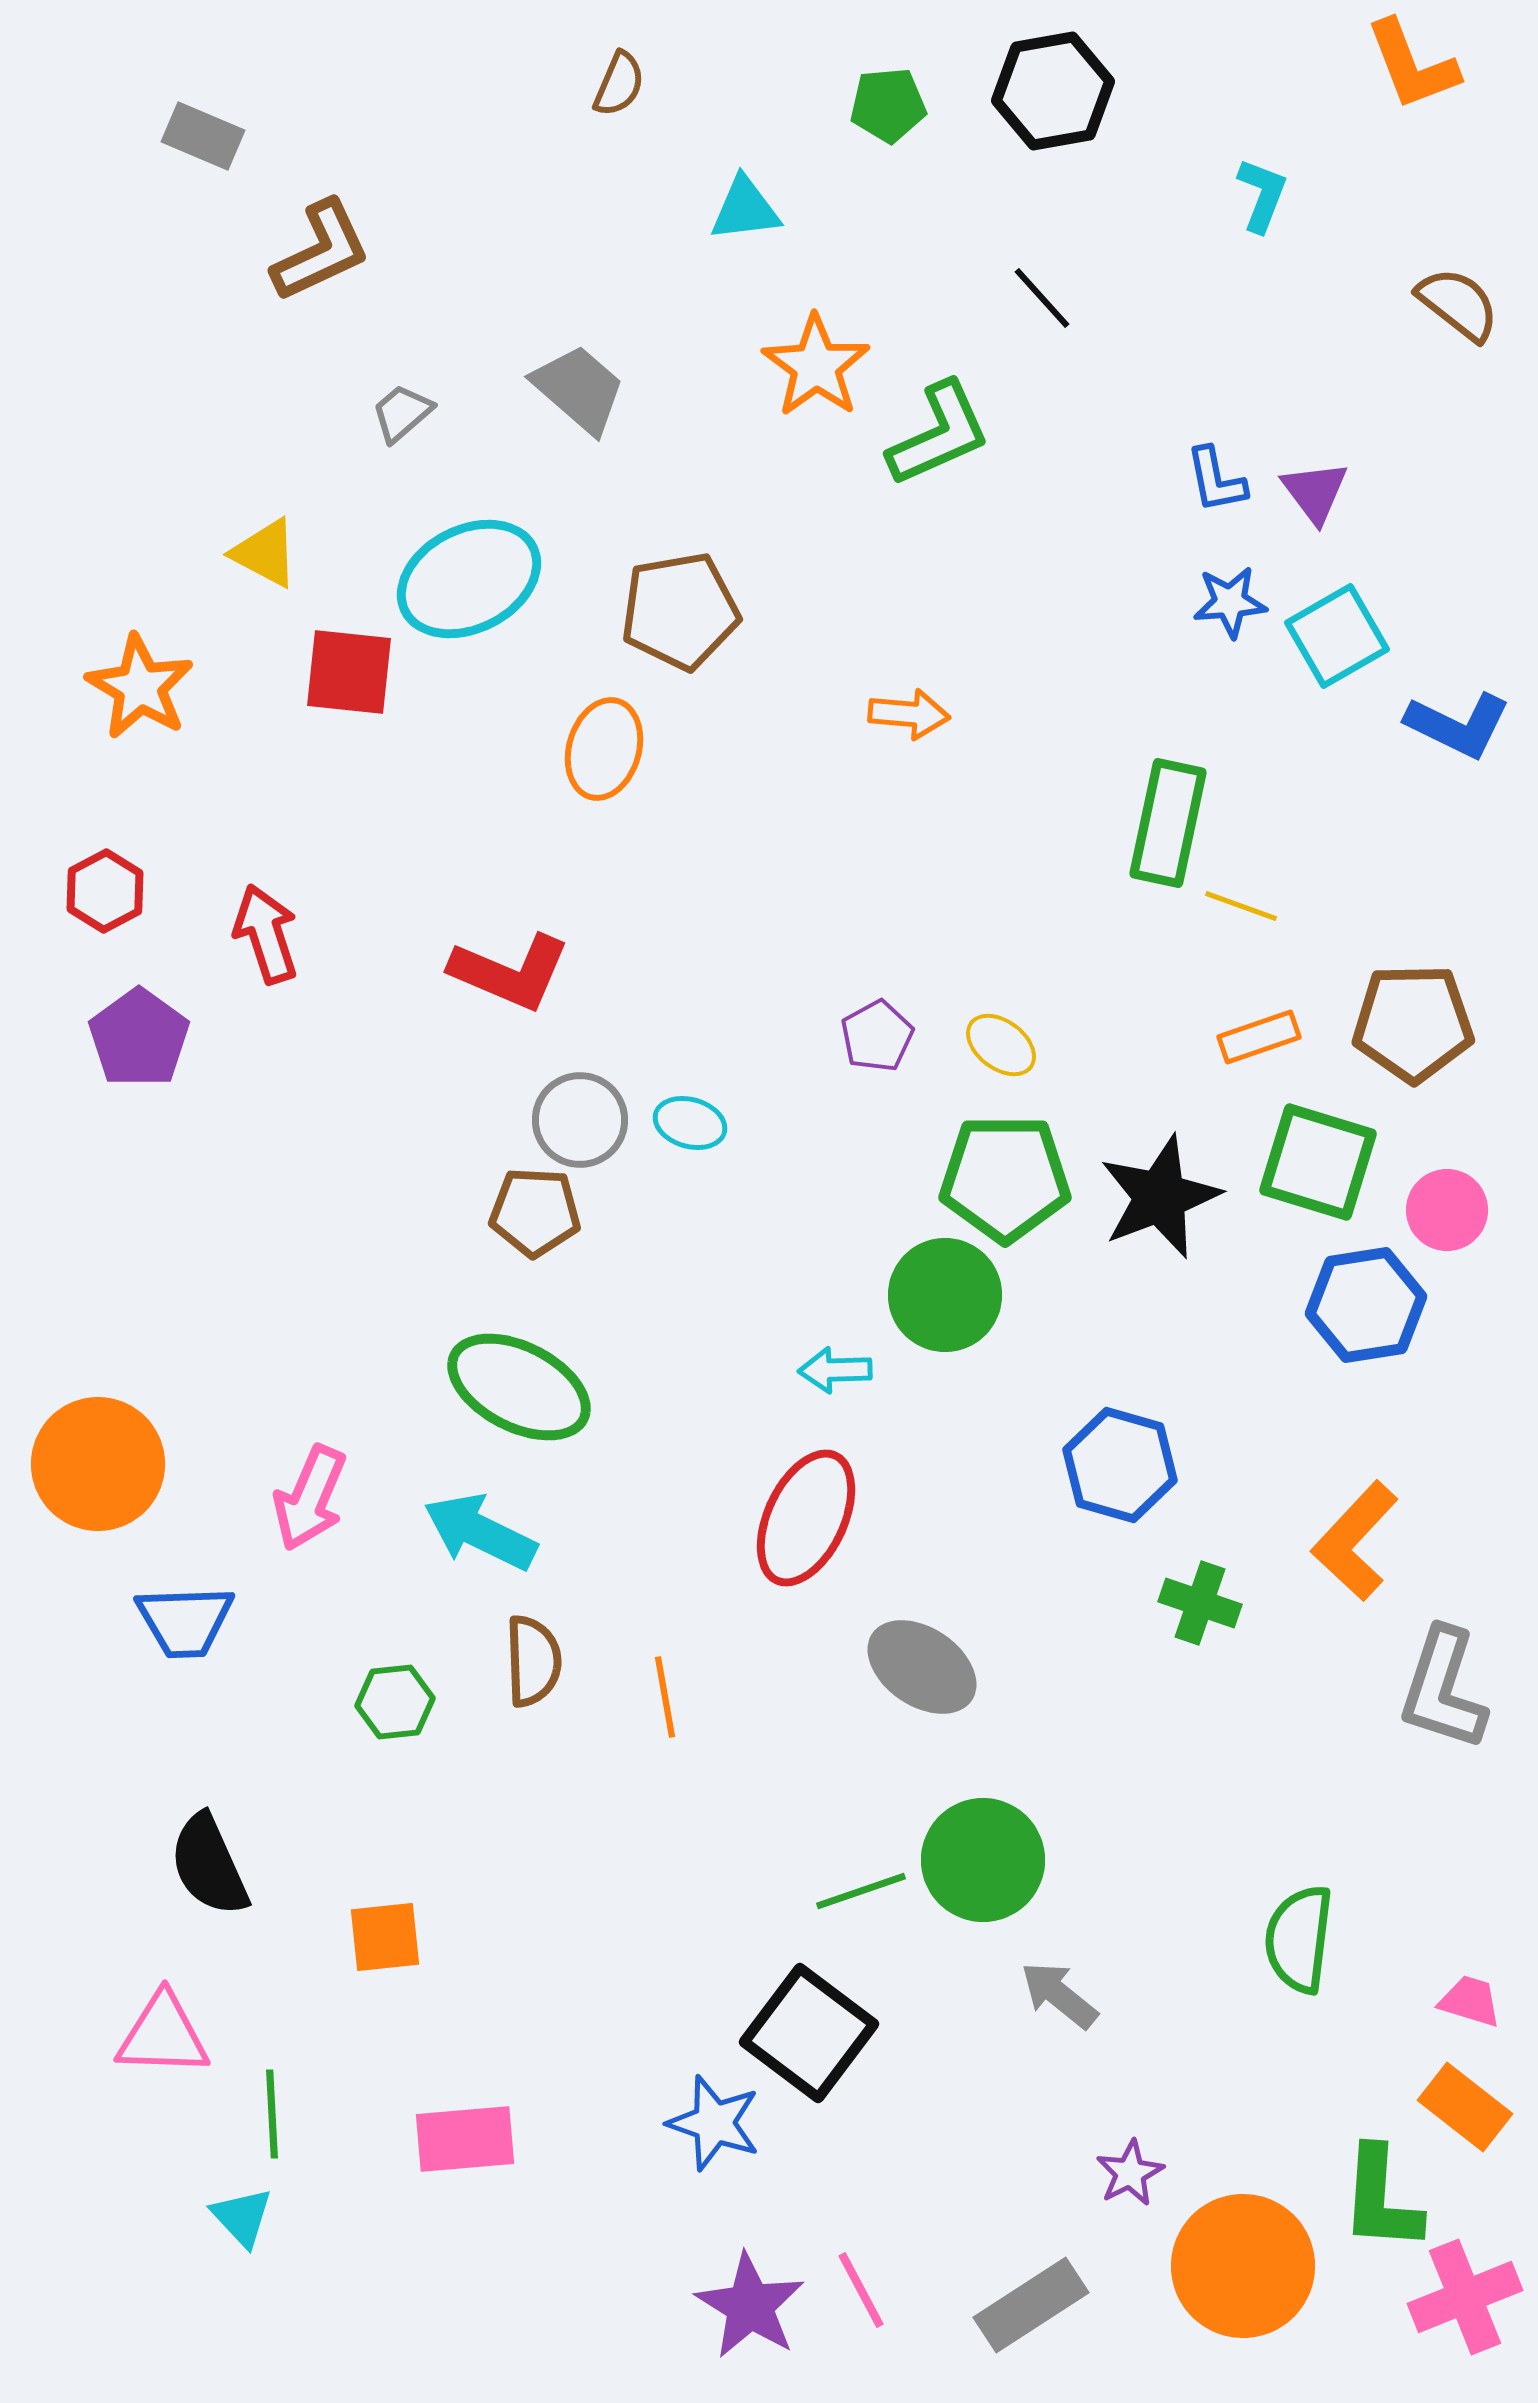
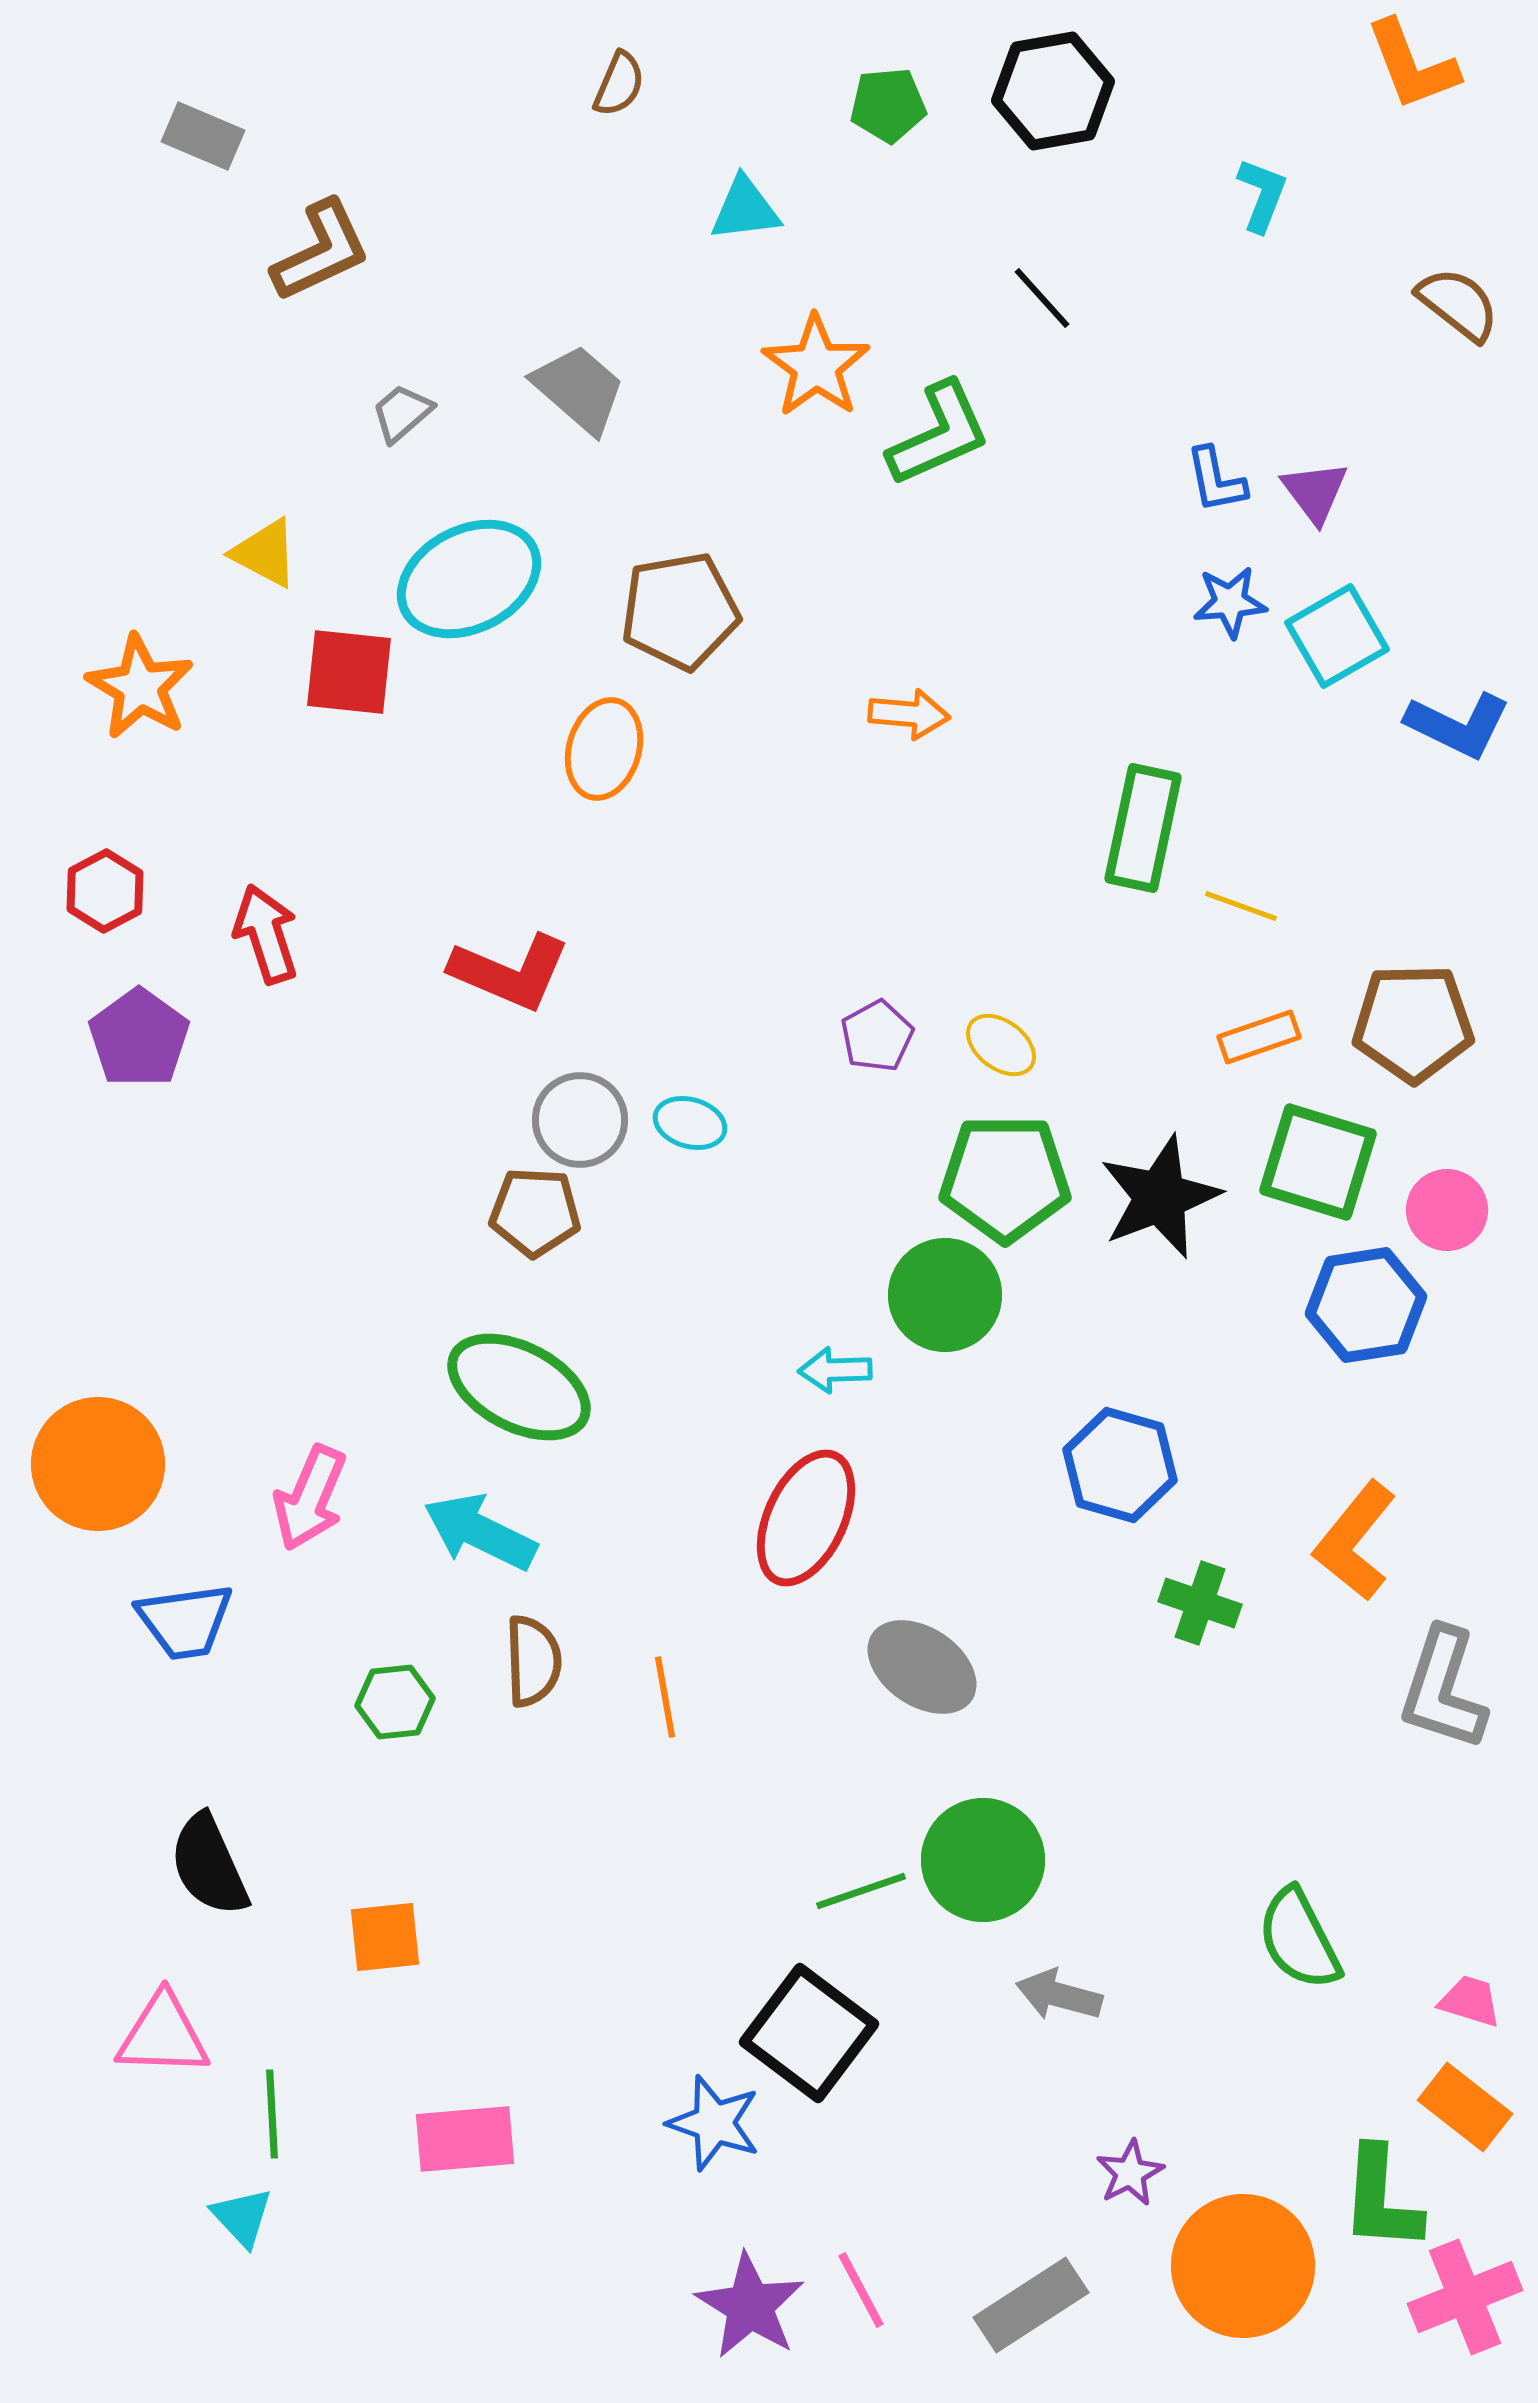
green rectangle at (1168, 823): moved 25 px left, 5 px down
orange L-shape at (1355, 1541): rotated 4 degrees counterclockwise
blue trapezoid at (185, 1621): rotated 6 degrees counterclockwise
green semicircle at (1299, 1939): rotated 34 degrees counterclockwise
gray arrow at (1059, 1995): rotated 24 degrees counterclockwise
